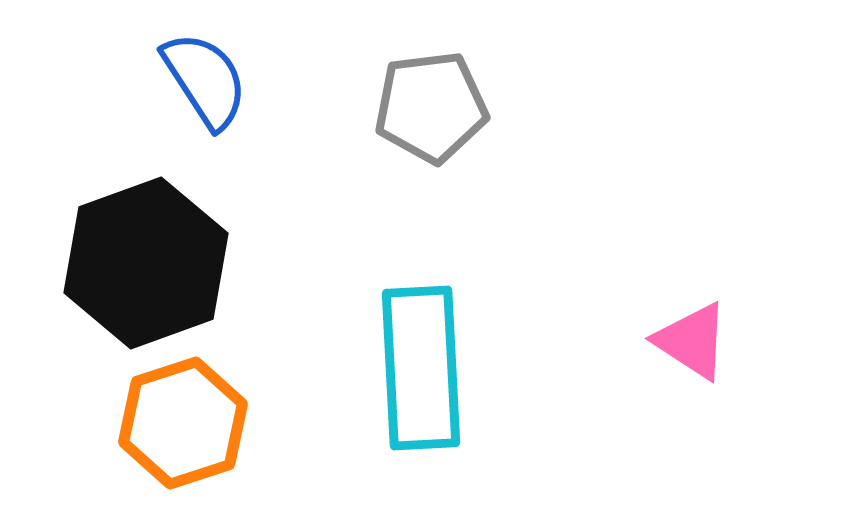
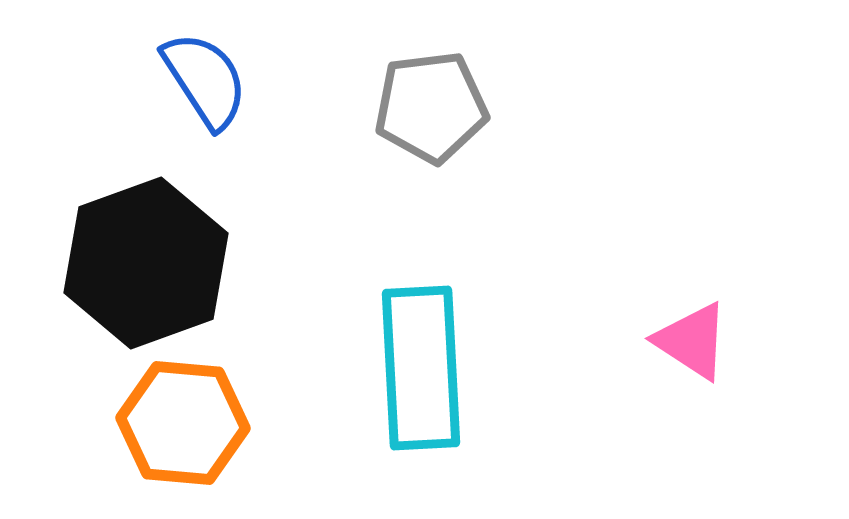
orange hexagon: rotated 23 degrees clockwise
